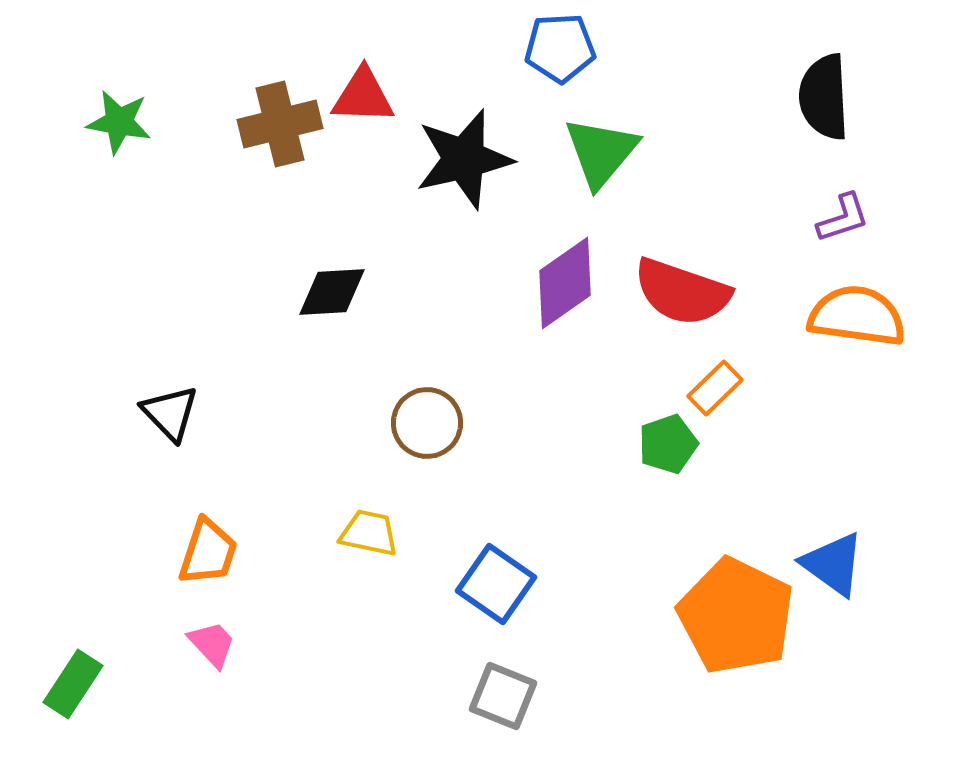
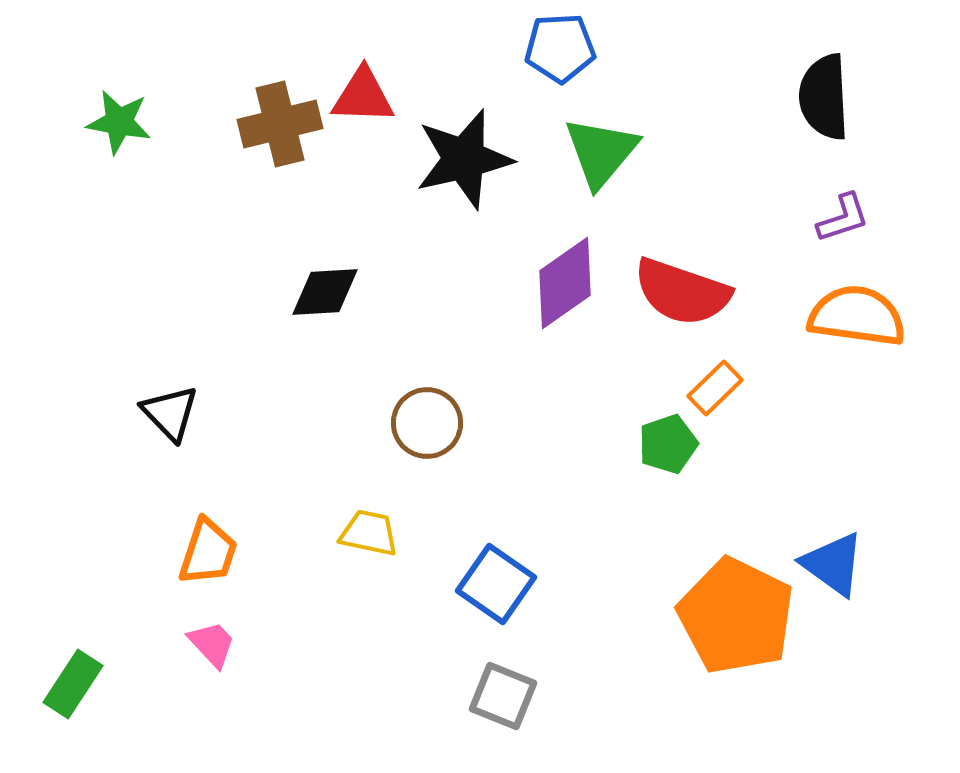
black diamond: moved 7 px left
